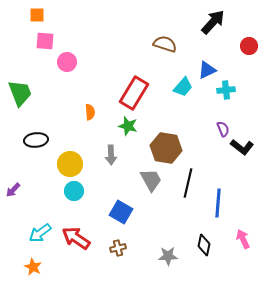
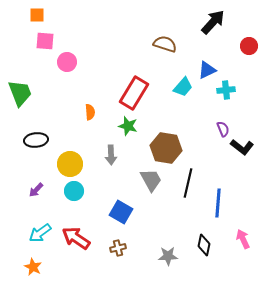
purple arrow: moved 23 px right
